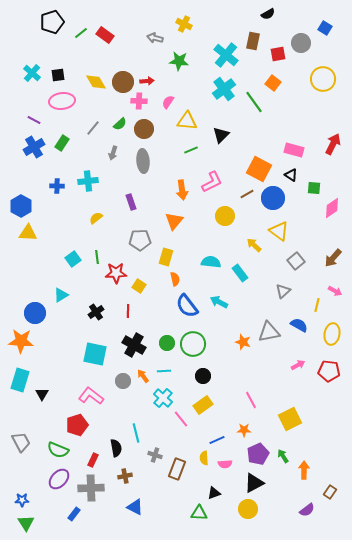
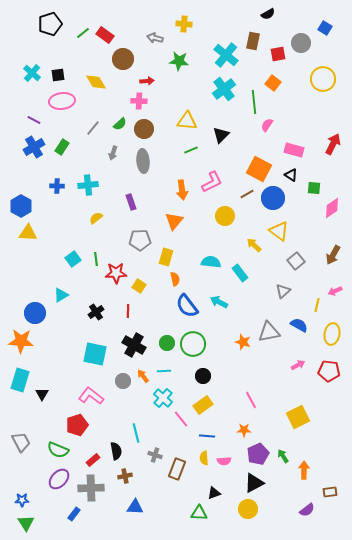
black pentagon at (52, 22): moved 2 px left, 2 px down
yellow cross at (184, 24): rotated 21 degrees counterclockwise
green line at (81, 33): moved 2 px right
brown circle at (123, 82): moved 23 px up
pink semicircle at (168, 102): moved 99 px right, 23 px down
green line at (254, 102): rotated 30 degrees clockwise
green rectangle at (62, 143): moved 4 px down
cyan cross at (88, 181): moved 4 px down
green line at (97, 257): moved 1 px left, 2 px down
brown arrow at (333, 258): moved 3 px up; rotated 12 degrees counterclockwise
pink arrow at (335, 291): rotated 128 degrees clockwise
yellow square at (290, 419): moved 8 px right, 2 px up
blue line at (217, 440): moved 10 px left, 4 px up; rotated 28 degrees clockwise
black semicircle at (116, 448): moved 3 px down
red rectangle at (93, 460): rotated 24 degrees clockwise
pink semicircle at (225, 464): moved 1 px left, 3 px up
brown rectangle at (330, 492): rotated 48 degrees clockwise
blue triangle at (135, 507): rotated 24 degrees counterclockwise
